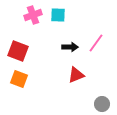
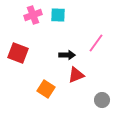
black arrow: moved 3 px left, 8 px down
red square: moved 2 px down
orange square: moved 27 px right, 10 px down; rotated 12 degrees clockwise
gray circle: moved 4 px up
